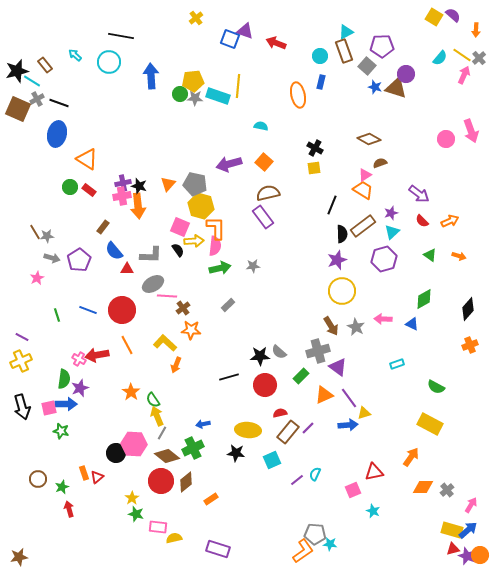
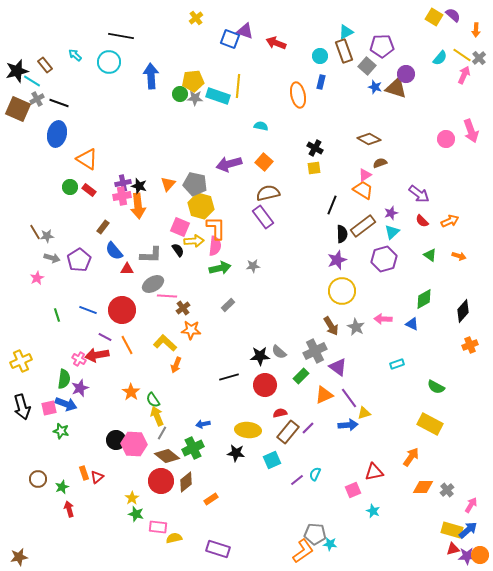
black diamond at (468, 309): moved 5 px left, 2 px down
purple line at (22, 337): moved 83 px right
gray cross at (318, 351): moved 3 px left; rotated 10 degrees counterclockwise
blue arrow at (66, 404): rotated 20 degrees clockwise
black circle at (116, 453): moved 13 px up
purple star at (467, 556): rotated 24 degrees counterclockwise
